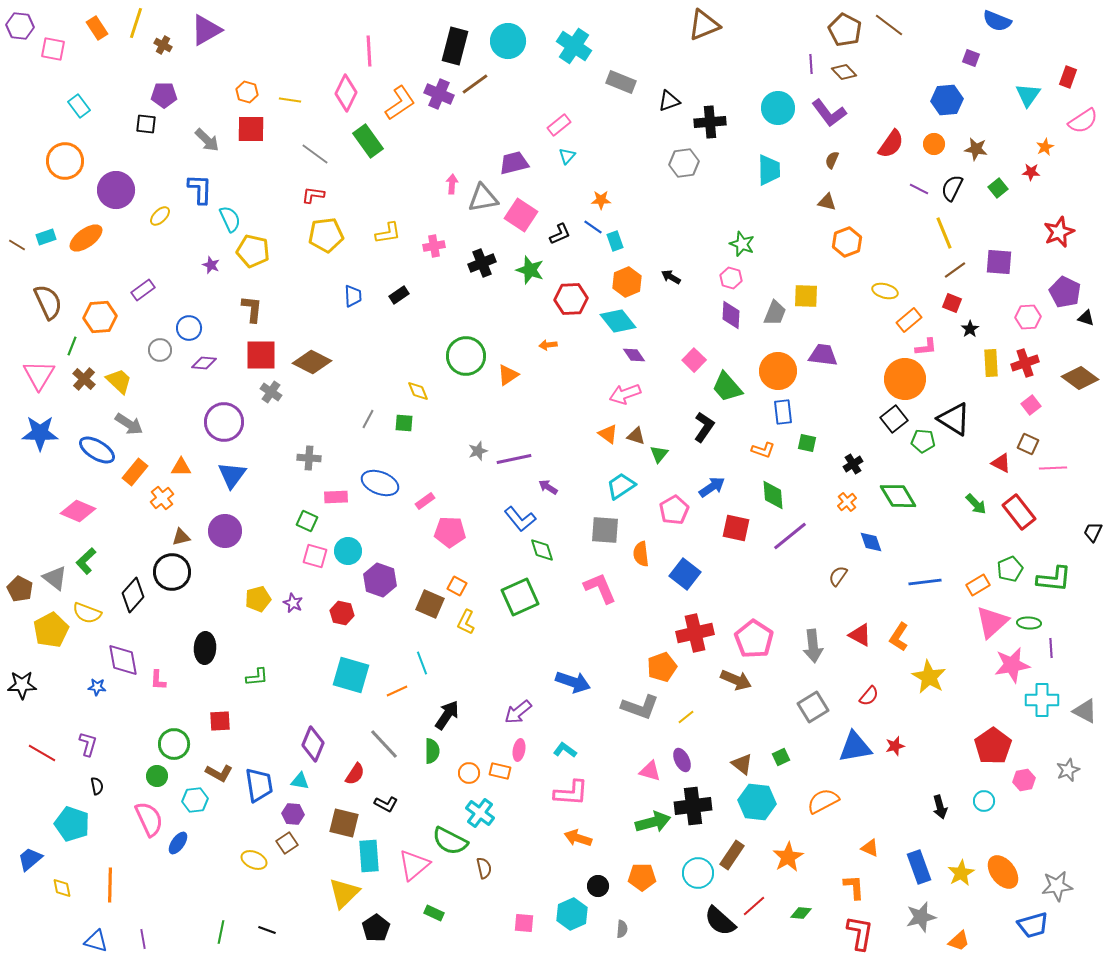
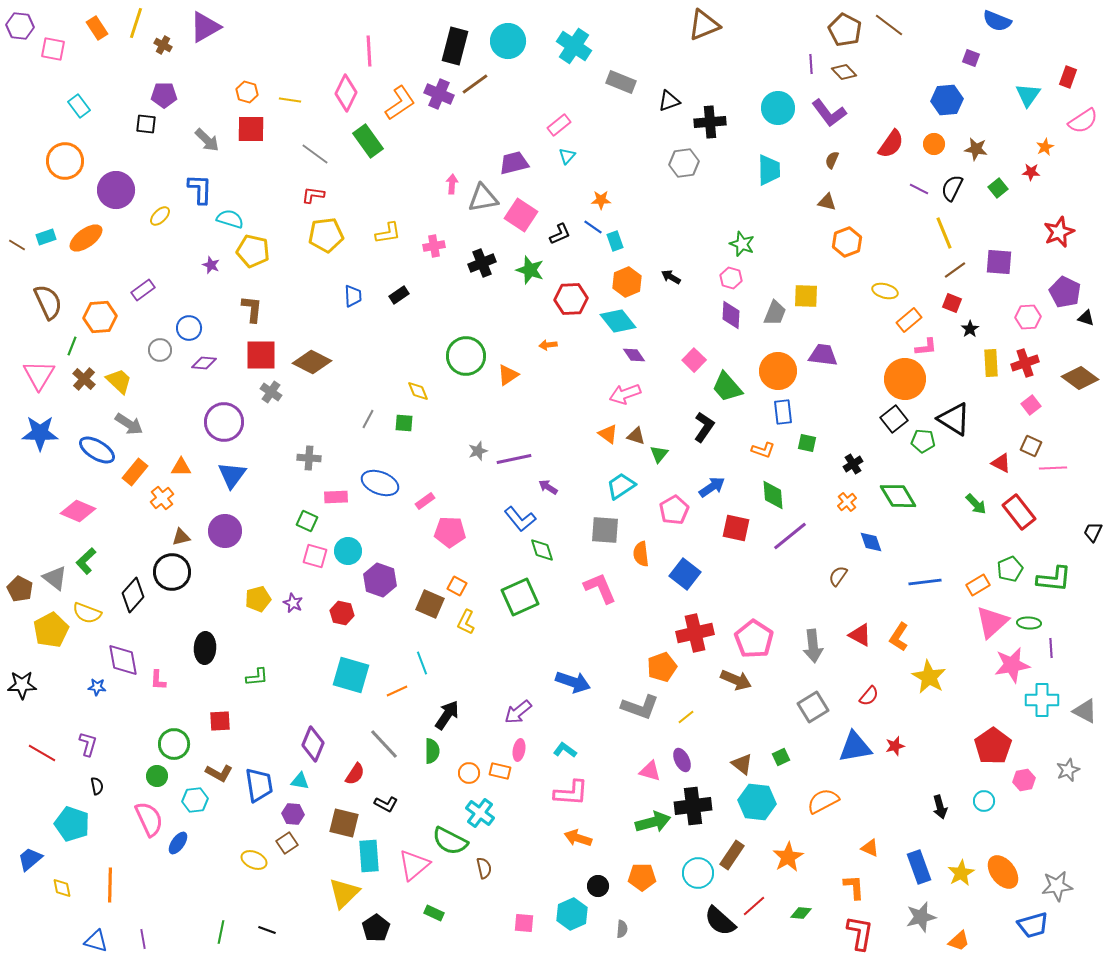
purple triangle at (206, 30): moved 1 px left, 3 px up
cyan semicircle at (230, 219): rotated 48 degrees counterclockwise
brown square at (1028, 444): moved 3 px right, 2 px down
